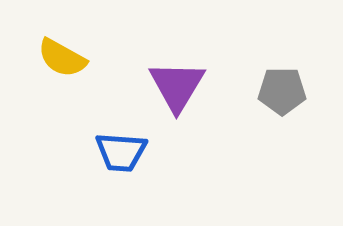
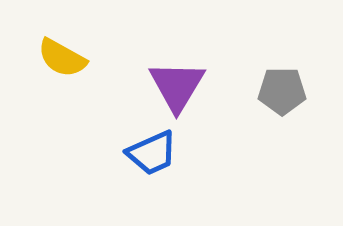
blue trapezoid: moved 31 px right, 1 px down; rotated 28 degrees counterclockwise
